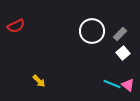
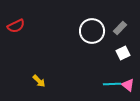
gray rectangle: moved 6 px up
white square: rotated 16 degrees clockwise
cyan line: rotated 24 degrees counterclockwise
